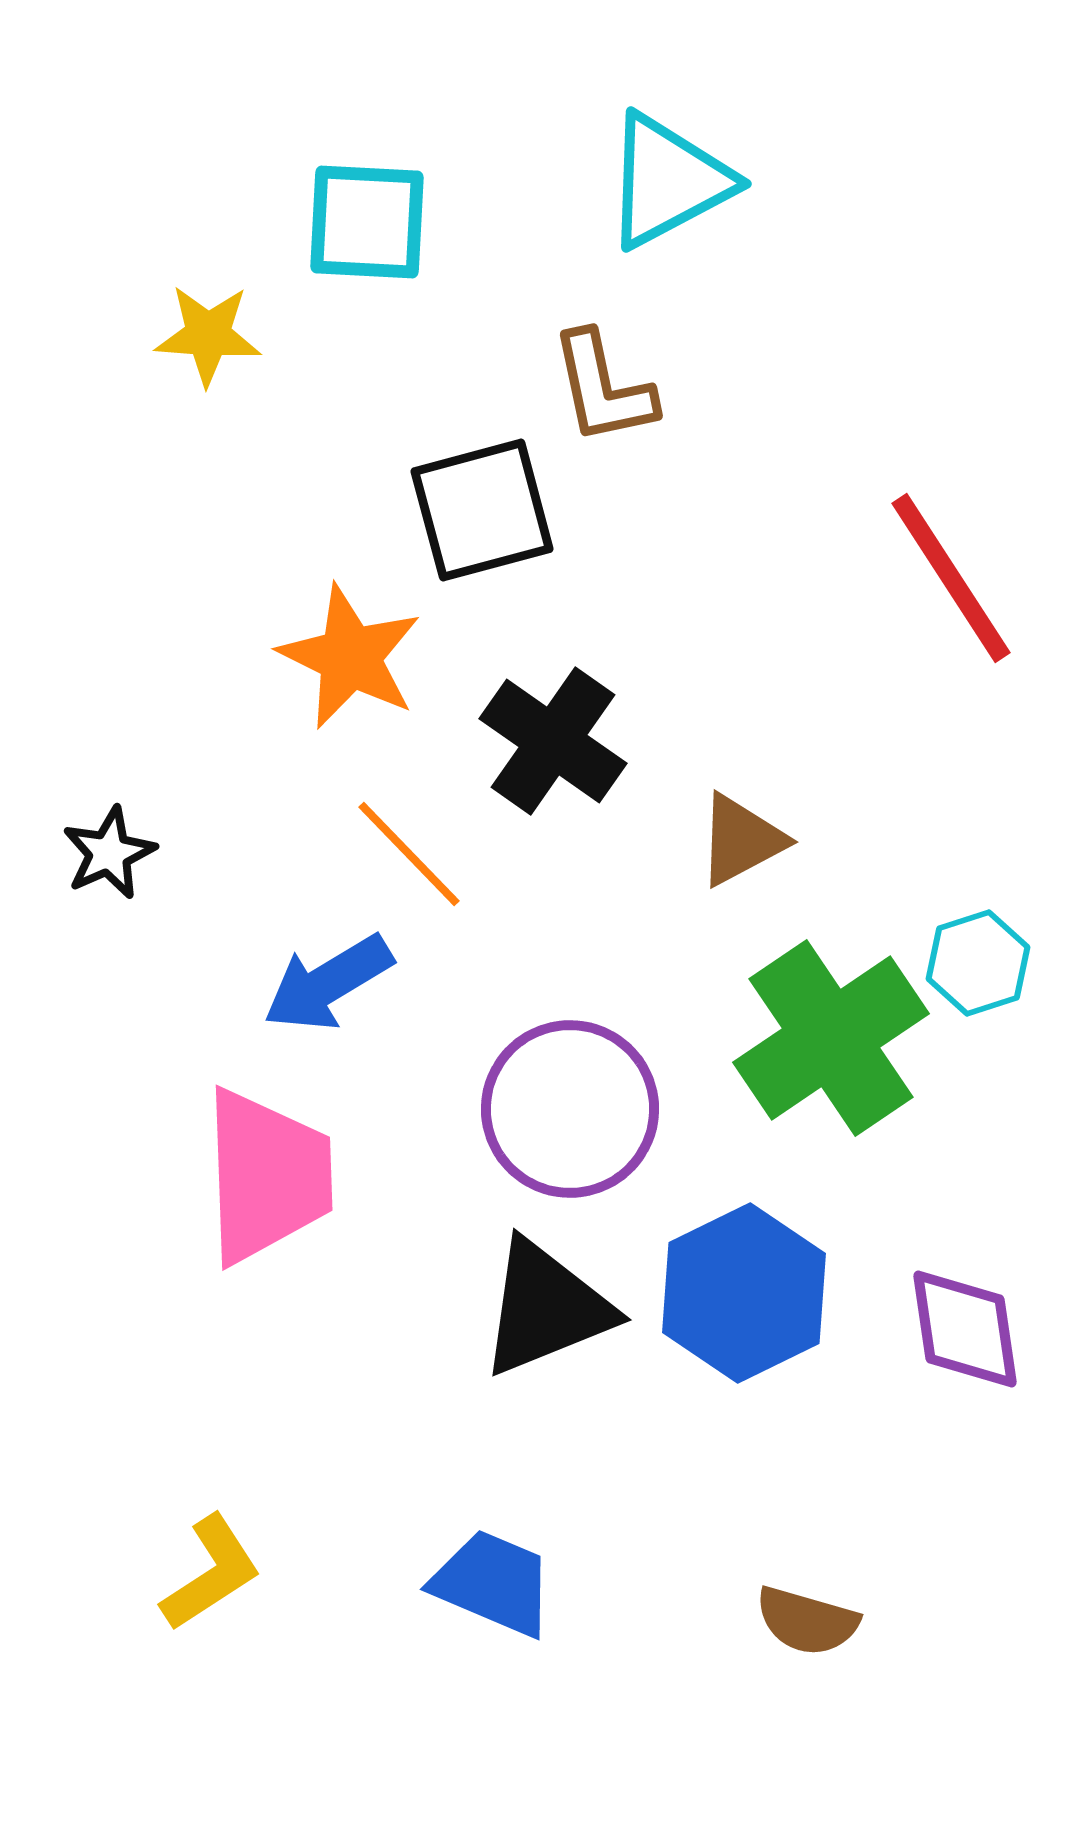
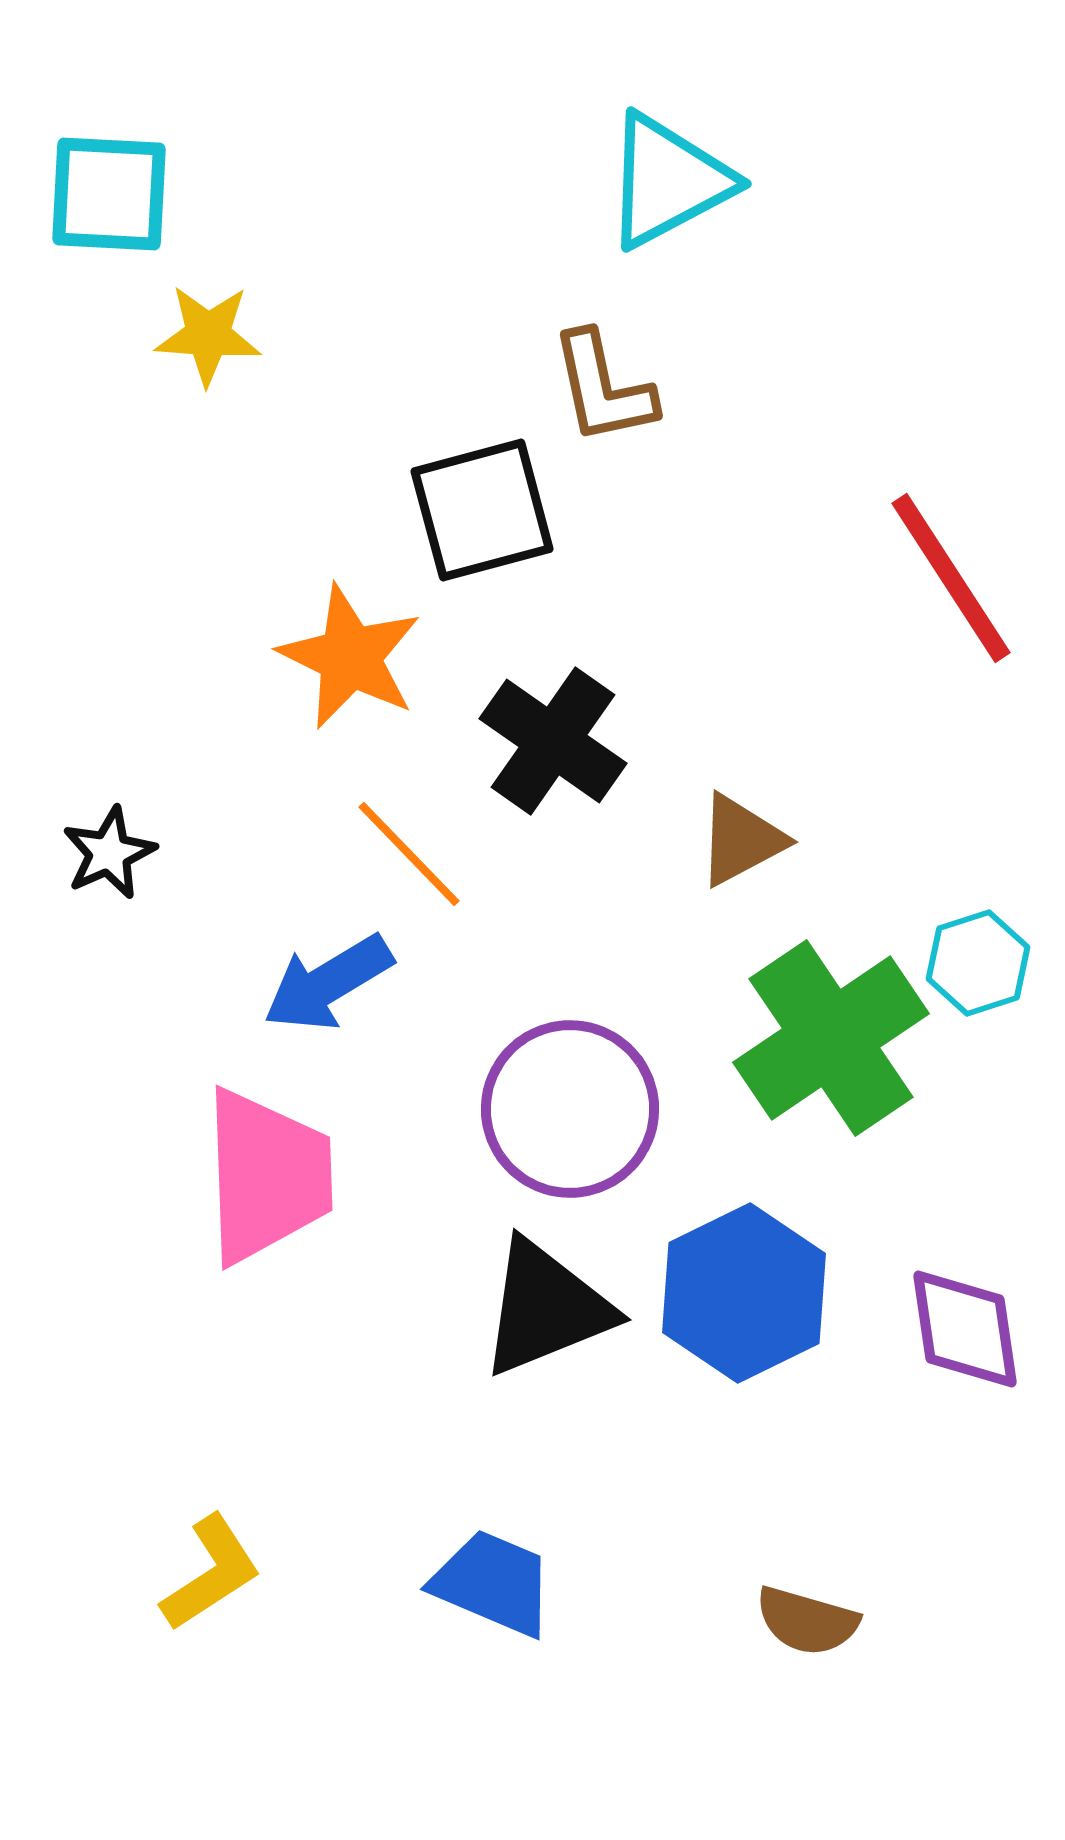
cyan square: moved 258 px left, 28 px up
